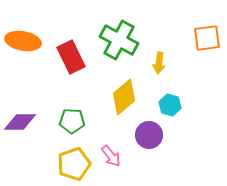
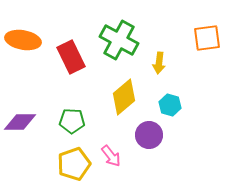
orange ellipse: moved 1 px up
